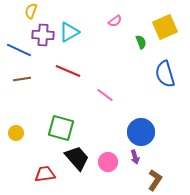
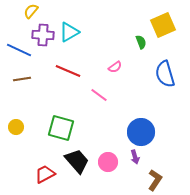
yellow semicircle: rotated 21 degrees clockwise
pink semicircle: moved 46 px down
yellow square: moved 2 px left, 2 px up
pink line: moved 6 px left
yellow circle: moved 6 px up
black trapezoid: moved 3 px down
red trapezoid: rotated 20 degrees counterclockwise
